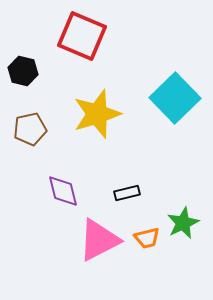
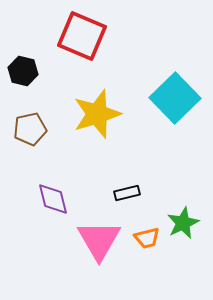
purple diamond: moved 10 px left, 8 px down
pink triangle: rotated 33 degrees counterclockwise
